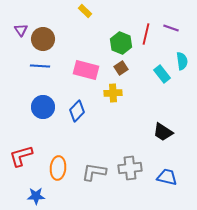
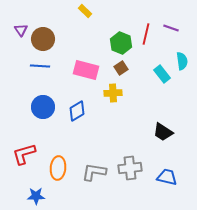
blue diamond: rotated 15 degrees clockwise
red L-shape: moved 3 px right, 2 px up
